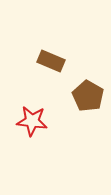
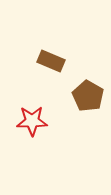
red star: rotated 8 degrees counterclockwise
